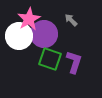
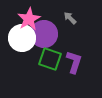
gray arrow: moved 1 px left, 2 px up
white circle: moved 3 px right, 2 px down
